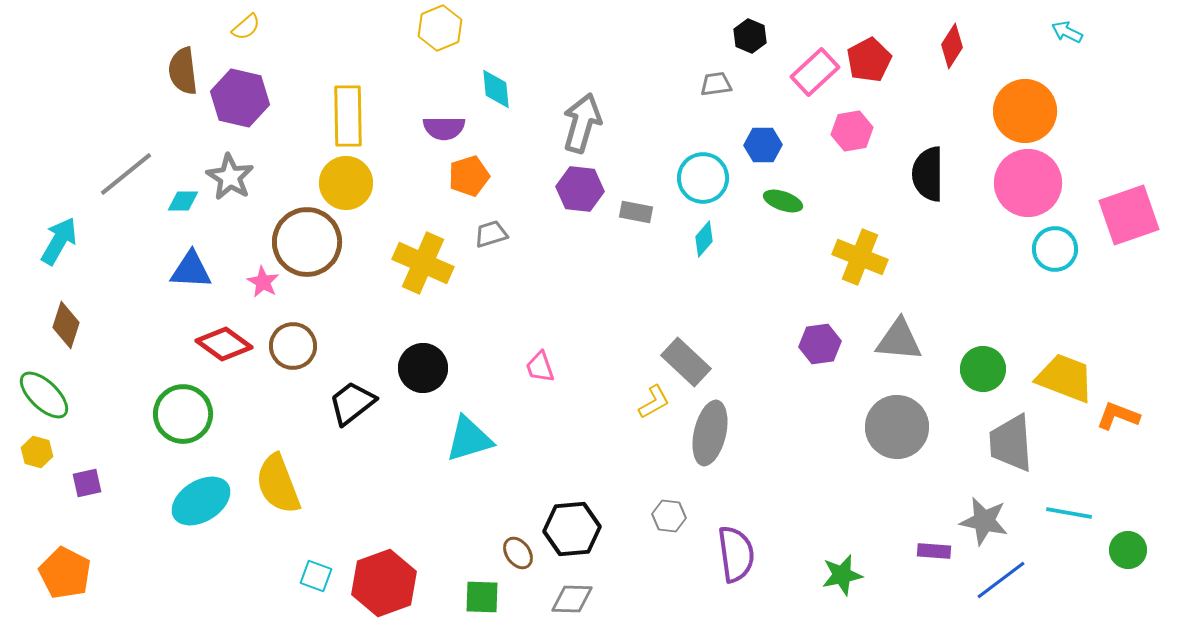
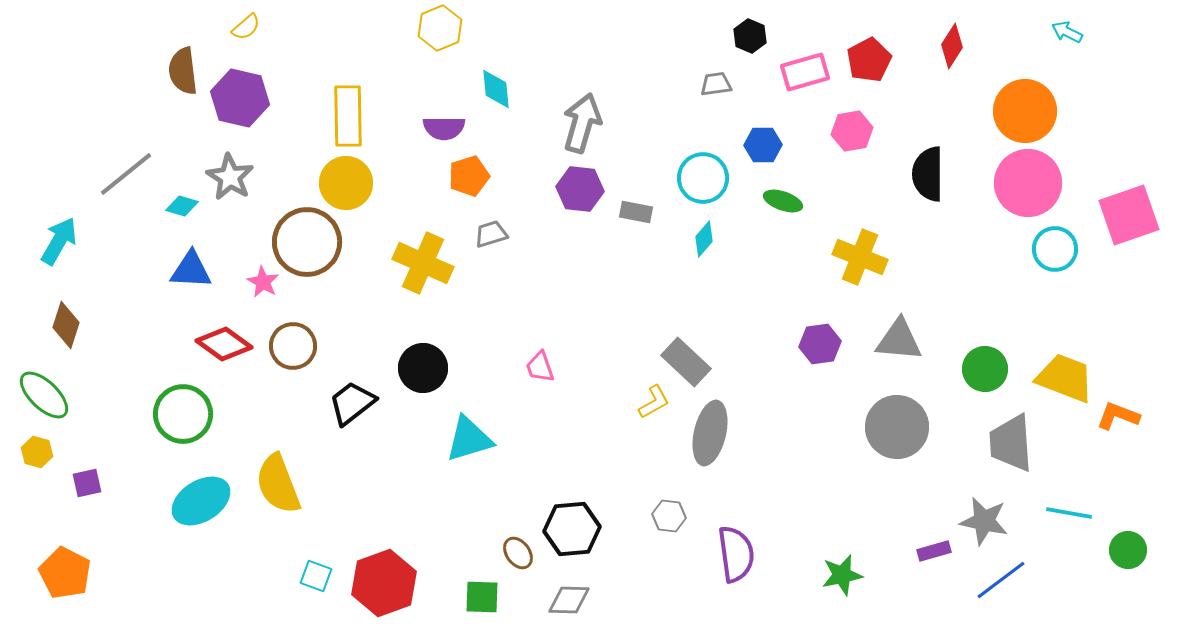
pink rectangle at (815, 72): moved 10 px left; rotated 27 degrees clockwise
cyan diamond at (183, 201): moved 1 px left, 5 px down; rotated 16 degrees clockwise
green circle at (983, 369): moved 2 px right
purple rectangle at (934, 551): rotated 20 degrees counterclockwise
gray diamond at (572, 599): moved 3 px left, 1 px down
